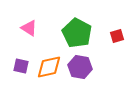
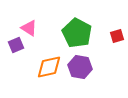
purple square: moved 5 px left, 21 px up; rotated 35 degrees counterclockwise
